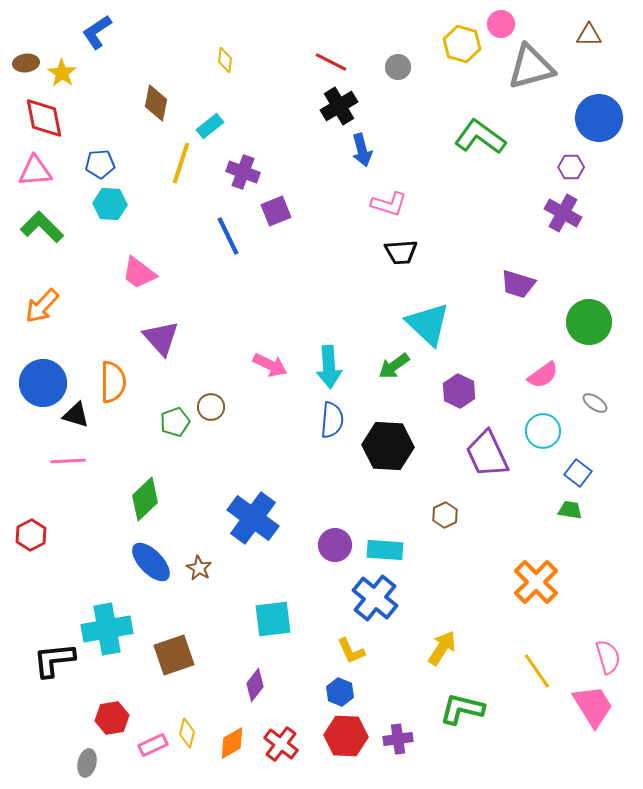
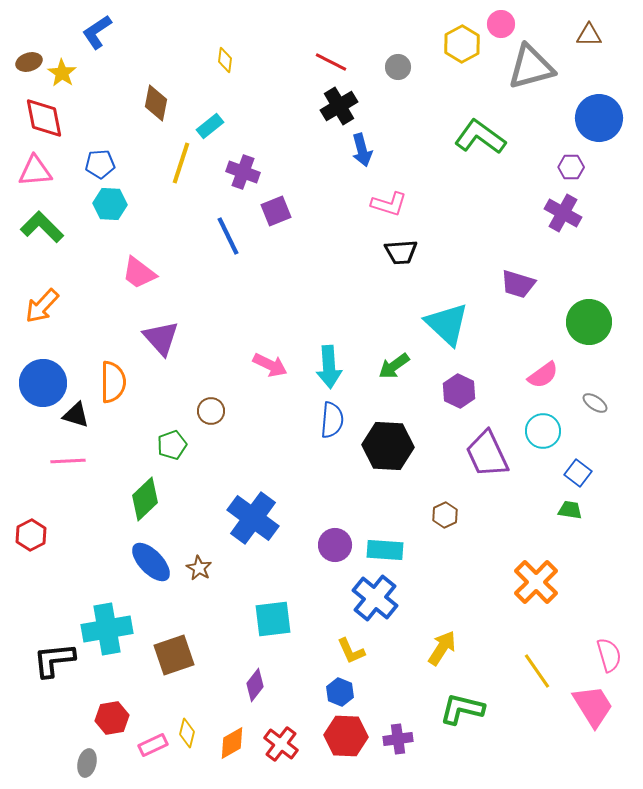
yellow hexagon at (462, 44): rotated 15 degrees clockwise
brown ellipse at (26, 63): moved 3 px right, 1 px up; rotated 10 degrees counterclockwise
cyan triangle at (428, 324): moved 19 px right
brown circle at (211, 407): moved 4 px down
green pentagon at (175, 422): moved 3 px left, 23 px down
pink semicircle at (608, 657): moved 1 px right, 2 px up
